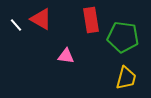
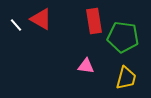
red rectangle: moved 3 px right, 1 px down
pink triangle: moved 20 px right, 10 px down
